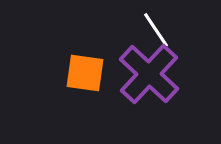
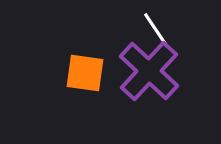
purple cross: moved 3 px up
